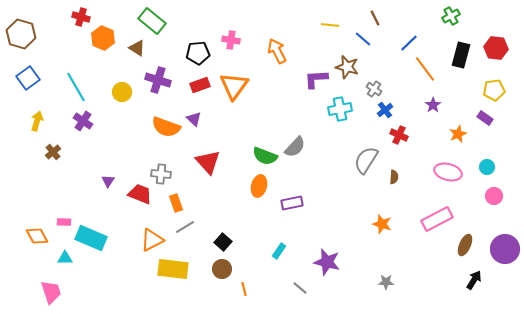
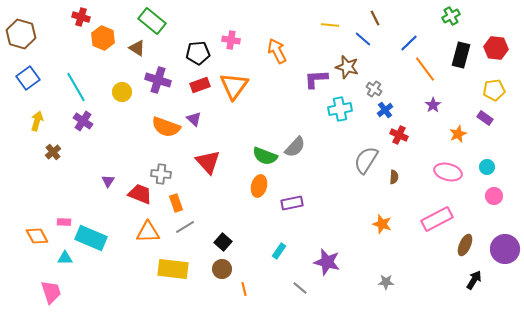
orange triangle at (152, 240): moved 4 px left, 8 px up; rotated 25 degrees clockwise
